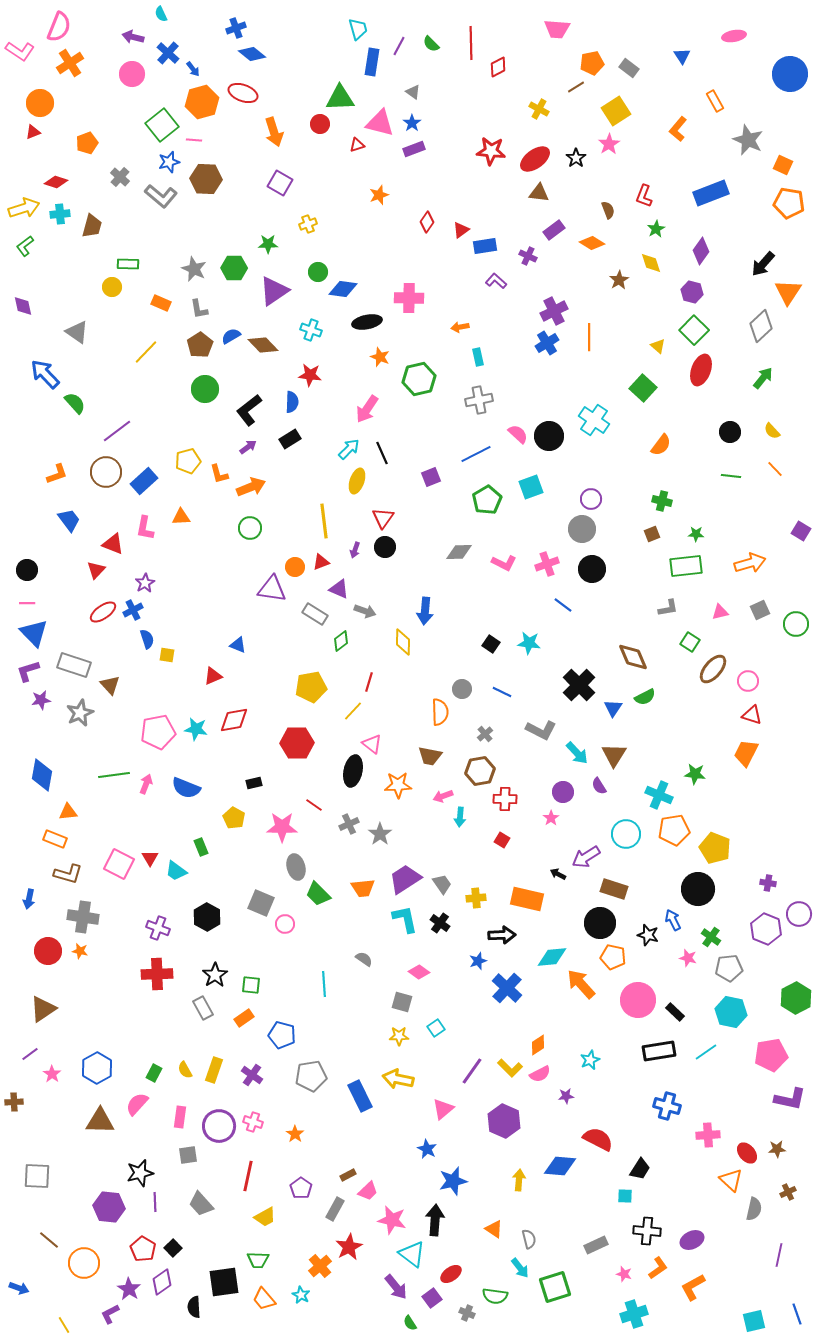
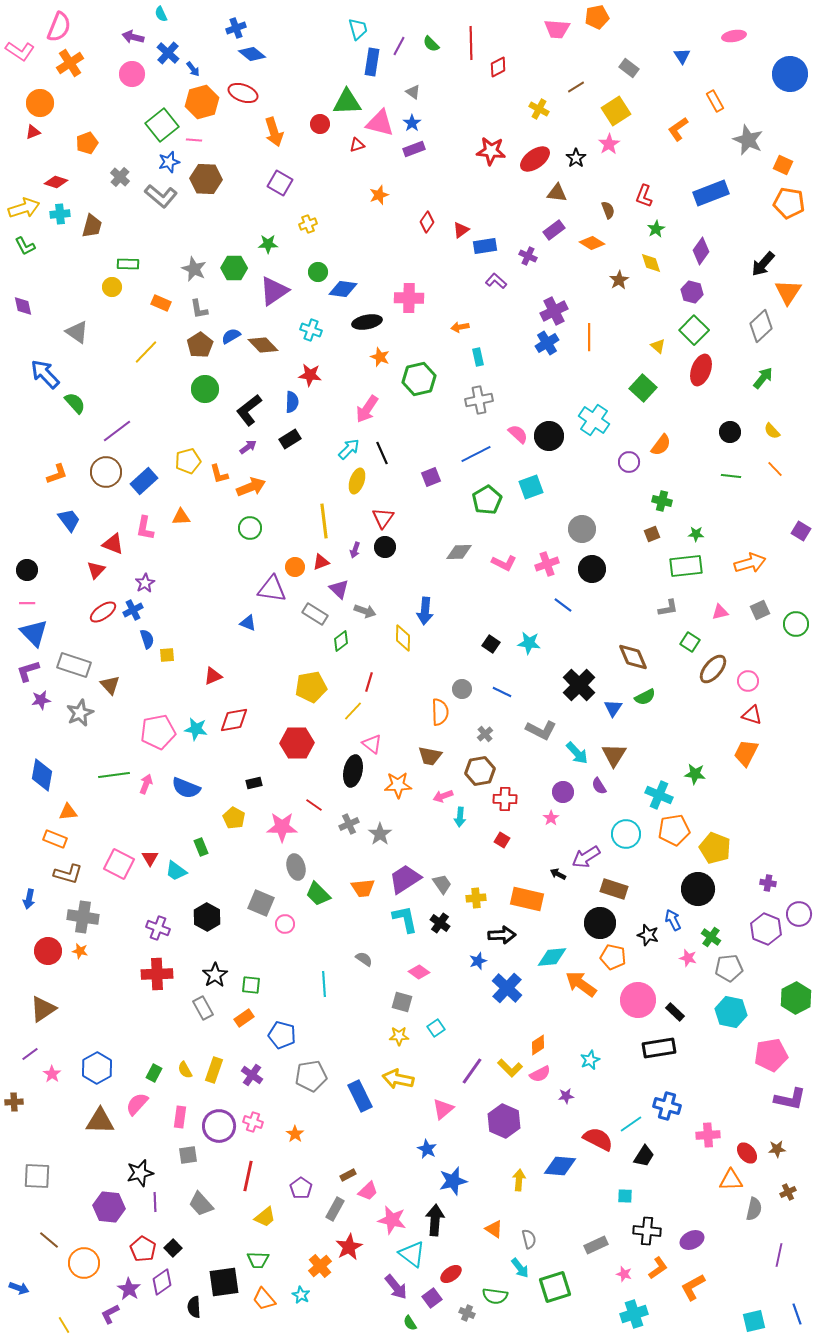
orange pentagon at (592, 63): moved 5 px right, 46 px up
green triangle at (340, 98): moved 7 px right, 4 px down
orange L-shape at (678, 129): rotated 15 degrees clockwise
brown triangle at (539, 193): moved 18 px right
green L-shape at (25, 246): rotated 80 degrees counterclockwise
purple circle at (591, 499): moved 38 px right, 37 px up
purple triangle at (339, 589): rotated 20 degrees clockwise
yellow diamond at (403, 642): moved 4 px up
blue triangle at (238, 645): moved 10 px right, 22 px up
yellow square at (167, 655): rotated 14 degrees counterclockwise
orange arrow at (581, 984): rotated 12 degrees counterclockwise
black rectangle at (659, 1051): moved 3 px up
cyan line at (706, 1052): moved 75 px left, 72 px down
black trapezoid at (640, 1169): moved 4 px right, 13 px up
orange triangle at (731, 1180): rotated 45 degrees counterclockwise
yellow trapezoid at (265, 1217): rotated 10 degrees counterclockwise
